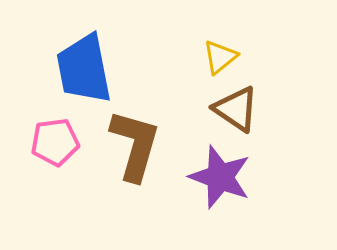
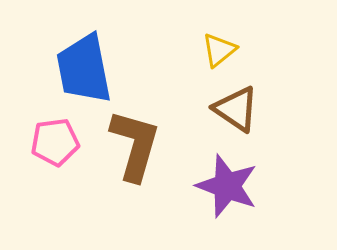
yellow triangle: moved 1 px left, 7 px up
purple star: moved 7 px right, 9 px down
